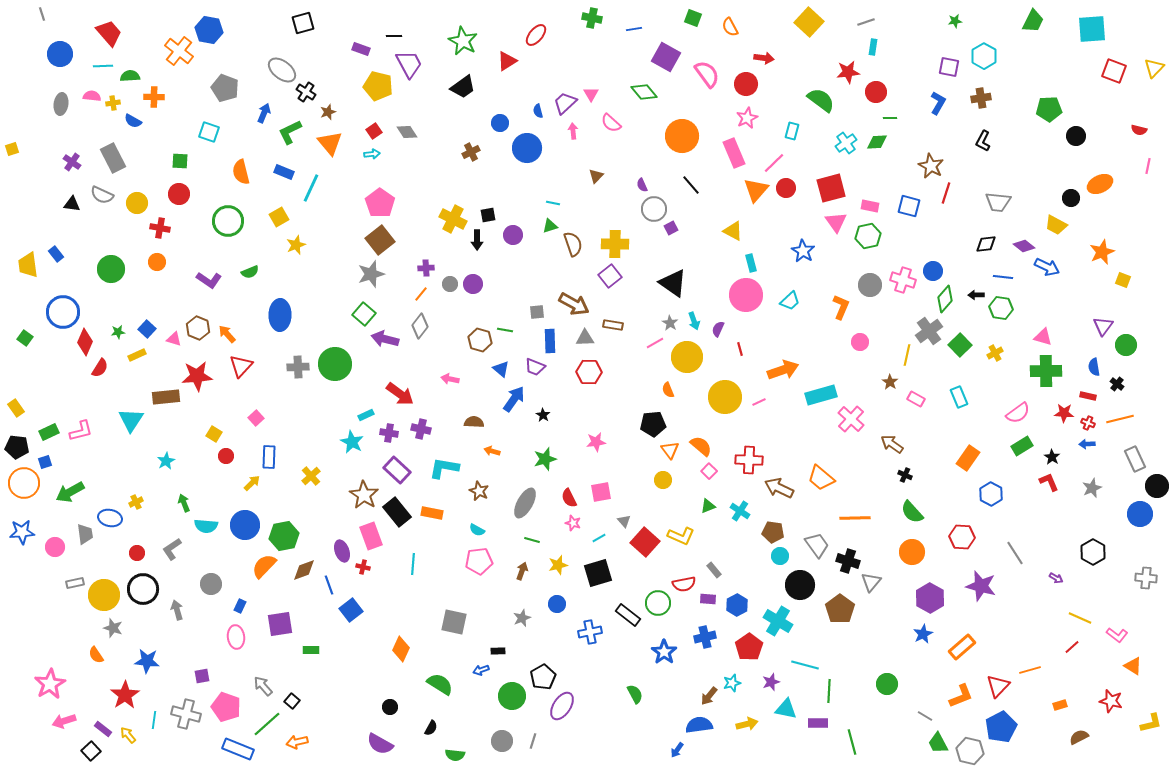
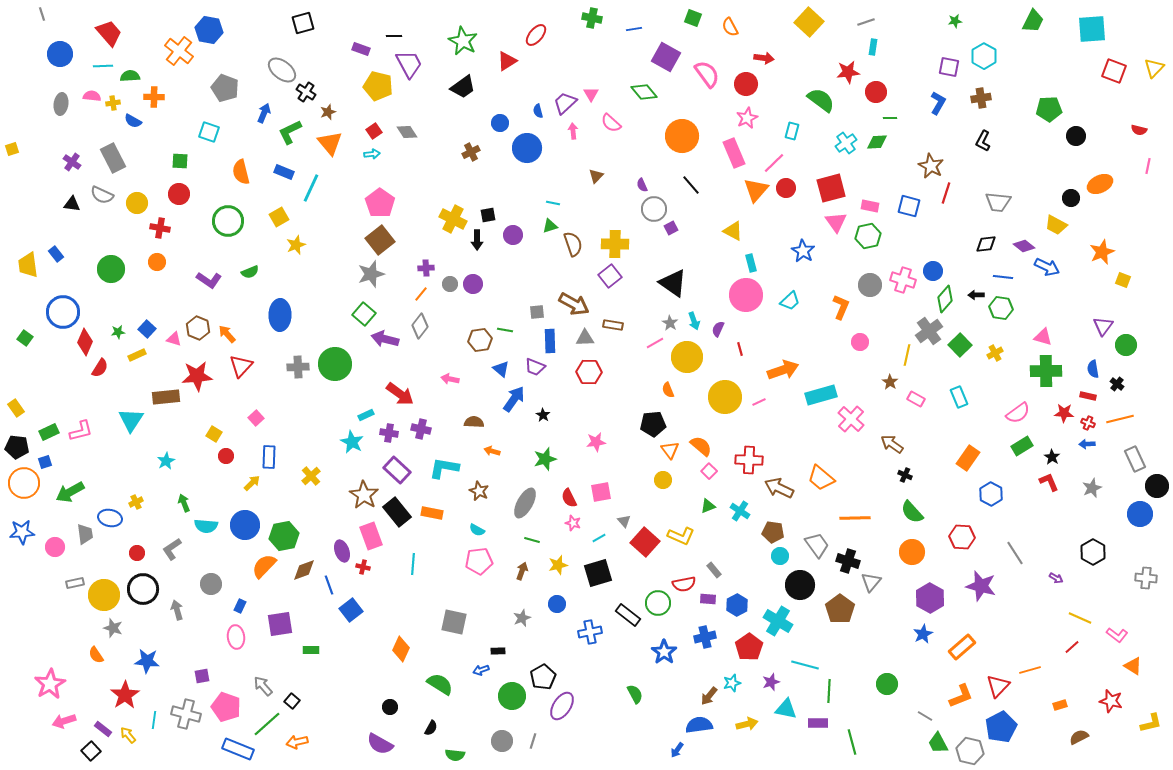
brown hexagon at (480, 340): rotated 25 degrees counterclockwise
blue semicircle at (1094, 367): moved 1 px left, 2 px down
